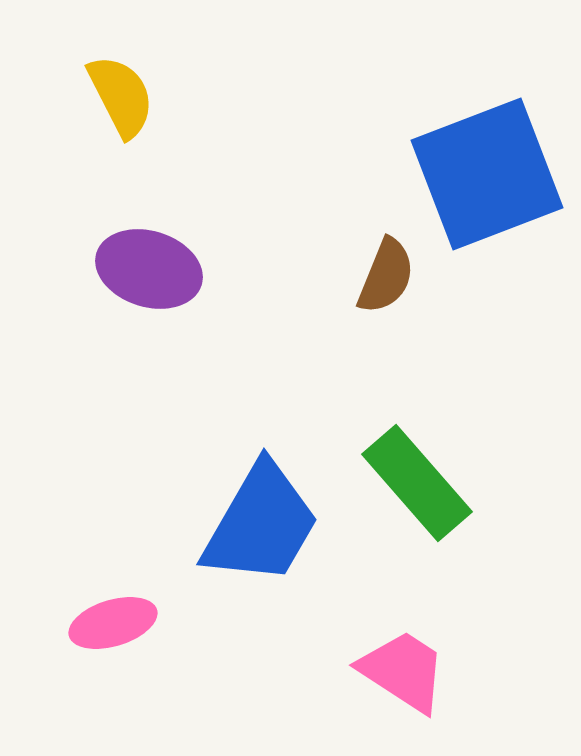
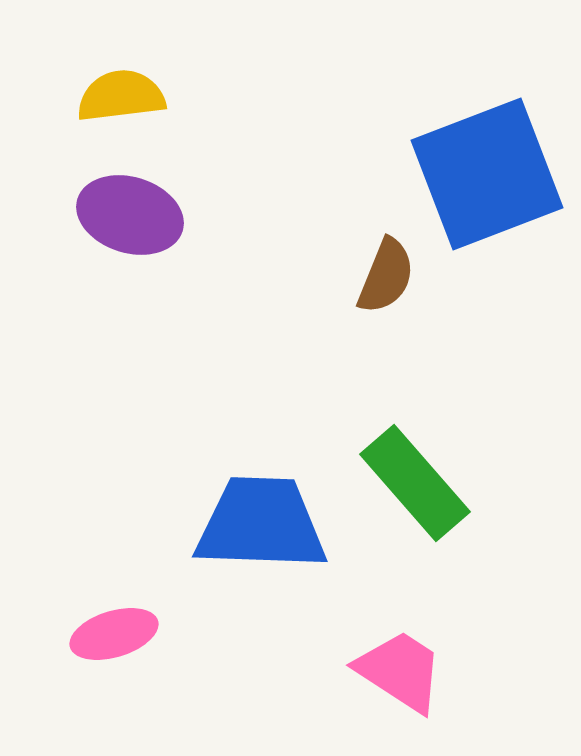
yellow semicircle: rotated 70 degrees counterclockwise
purple ellipse: moved 19 px left, 54 px up
green rectangle: moved 2 px left
blue trapezoid: rotated 118 degrees counterclockwise
pink ellipse: moved 1 px right, 11 px down
pink trapezoid: moved 3 px left
